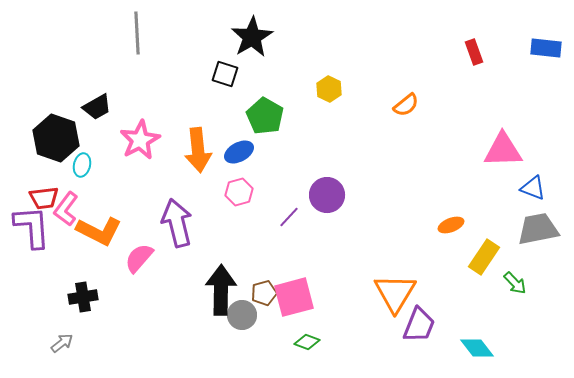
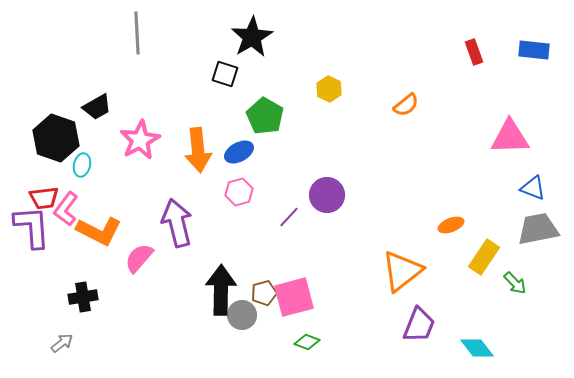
blue rectangle: moved 12 px left, 2 px down
pink triangle: moved 7 px right, 13 px up
orange triangle: moved 7 px right, 22 px up; rotated 21 degrees clockwise
